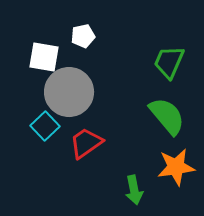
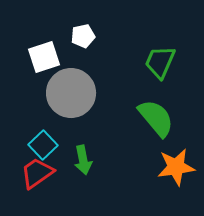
white square: rotated 28 degrees counterclockwise
green trapezoid: moved 9 px left
gray circle: moved 2 px right, 1 px down
green semicircle: moved 11 px left, 2 px down
cyan square: moved 2 px left, 19 px down
red trapezoid: moved 49 px left, 30 px down
green arrow: moved 51 px left, 30 px up
